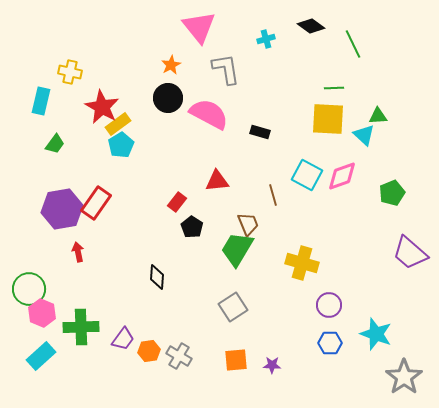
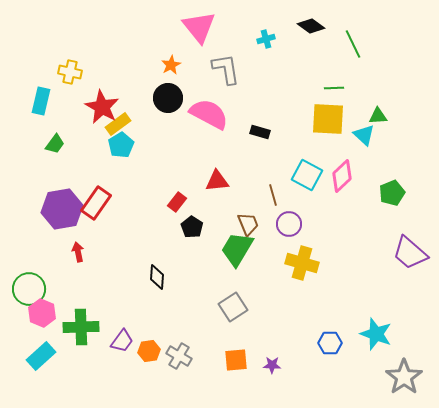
pink diamond at (342, 176): rotated 24 degrees counterclockwise
purple circle at (329, 305): moved 40 px left, 81 px up
purple trapezoid at (123, 339): moved 1 px left, 2 px down
